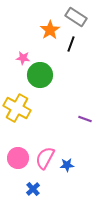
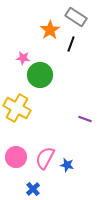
pink circle: moved 2 px left, 1 px up
blue star: rotated 16 degrees clockwise
